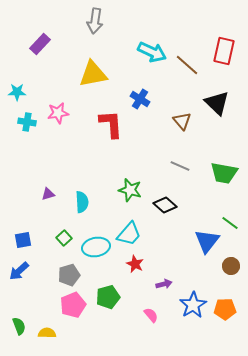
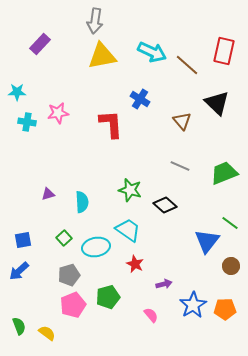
yellow triangle: moved 9 px right, 18 px up
green trapezoid: rotated 148 degrees clockwise
cyan trapezoid: moved 1 px left, 4 px up; rotated 96 degrees counterclockwise
yellow semicircle: rotated 36 degrees clockwise
